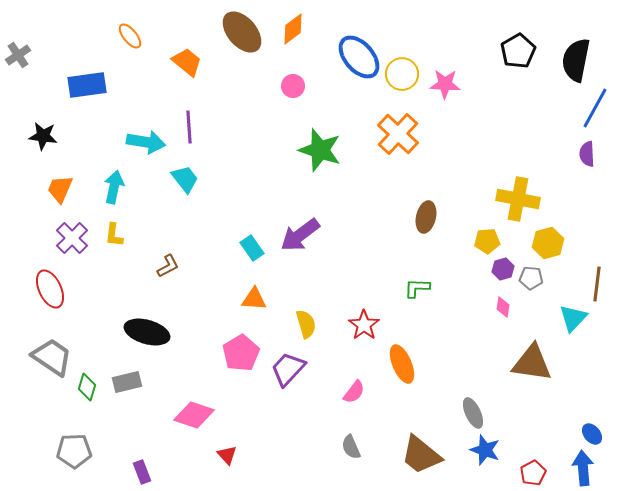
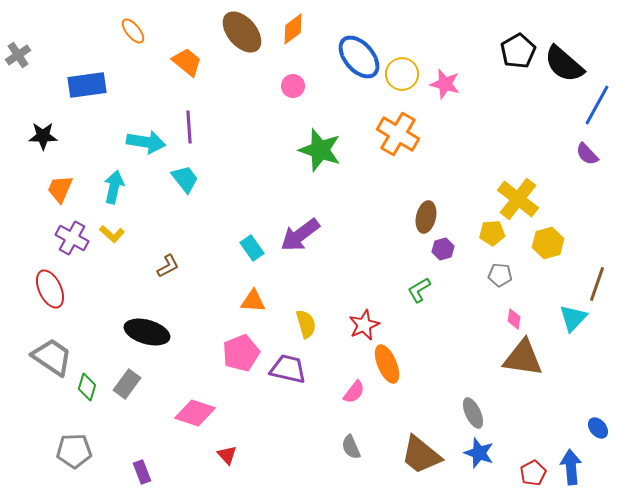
orange ellipse at (130, 36): moved 3 px right, 5 px up
black semicircle at (576, 60): moved 12 px left, 4 px down; rotated 60 degrees counterclockwise
pink star at (445, 84): rotated 12 degrees clockwise
blue line at (595, 108): moved 2 px right, 3 px up
orange cross at (398, 134): rotated 12 degrees counterclockwise
black star at (43, 136): rotated 8 degrees counterclockwise
purple semicircle at (587, 154): rotated 40 degrees counterclockwise
yellow cross at (518, 199): rotated 27 degrees clockwise
yellow L-shape at (114, 235): moved 2 px left, 1 px up; rotated 55 degrees counterclockwise
purple cross at (72, 238): rotated 16 degrees counterclockwise
yellow pentagon at (487, 241): moved 5 px right, 8 px up
purple hexagon at (503, 269): moved 60 px left, 20 px up
gray pentagon at (531, 278): moved 31 px left, 3 px up
brown line at (597, 284): rotated 12 degrees clockwise
green L-shape at (417, 288): moved 2 px right, 2 px down; rotated 32 degrees counterclockwise
orange triangle at (254, 299): moved 1 px left, 2 px down
pink diamond at (503, 307): moved 11 px right, 12 px down
red star at (364, 325): rotated 12 degrees clockwise
pink pentagon at (241, 353): rotated 9 degrees clockwise
brown triangle at (532, 363): moved 9 px left, 5 px up
orange ellipse at (402, 364): moved 15 px left
purple trapezoid at (288, 369): rotated 60 degrees clockwise
gray rectangle at (127, 382): moved 2 px down; rotated 40 degrees counterclockwise
pink diamond at (194, 415): moved 1 px right, 2 px up
blue ellipse at (592, 434): moved 6 px right, 6 px up
blue star at (485, 450): moved 6 px left, 3 px down
blue arrow at (583, 468): moved 12 px left, 1 px up
